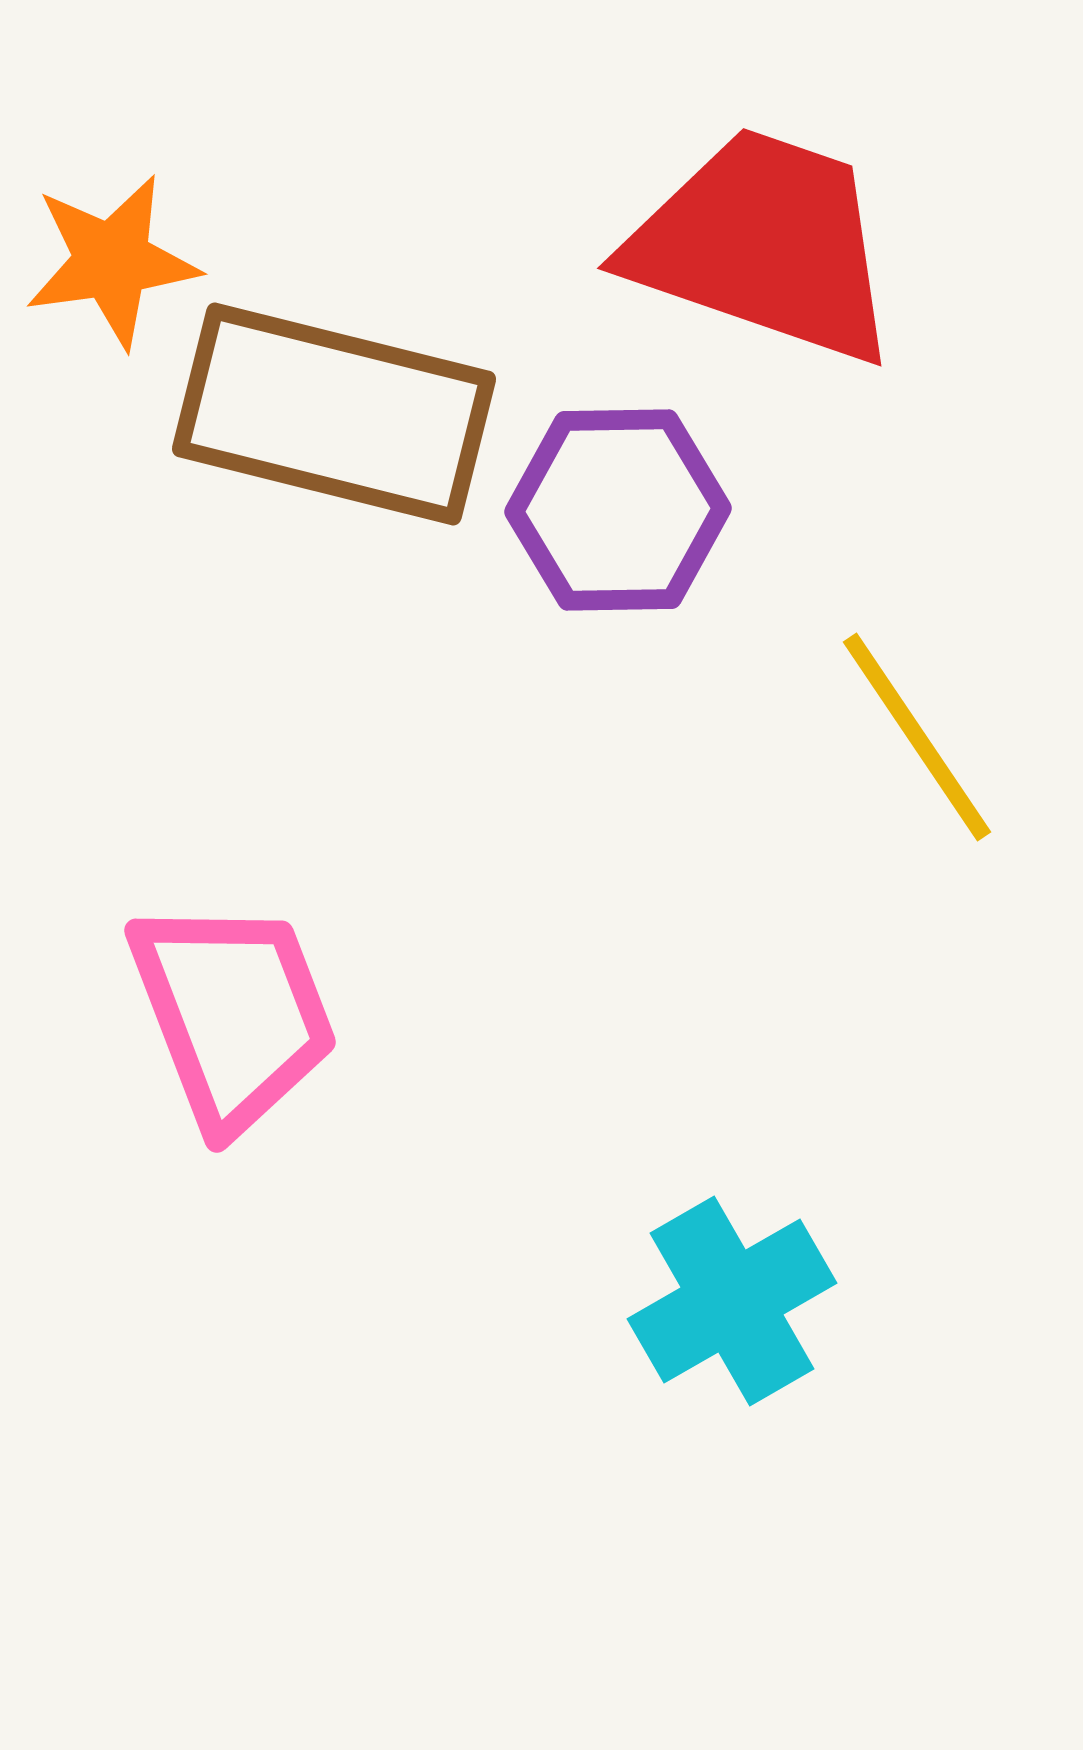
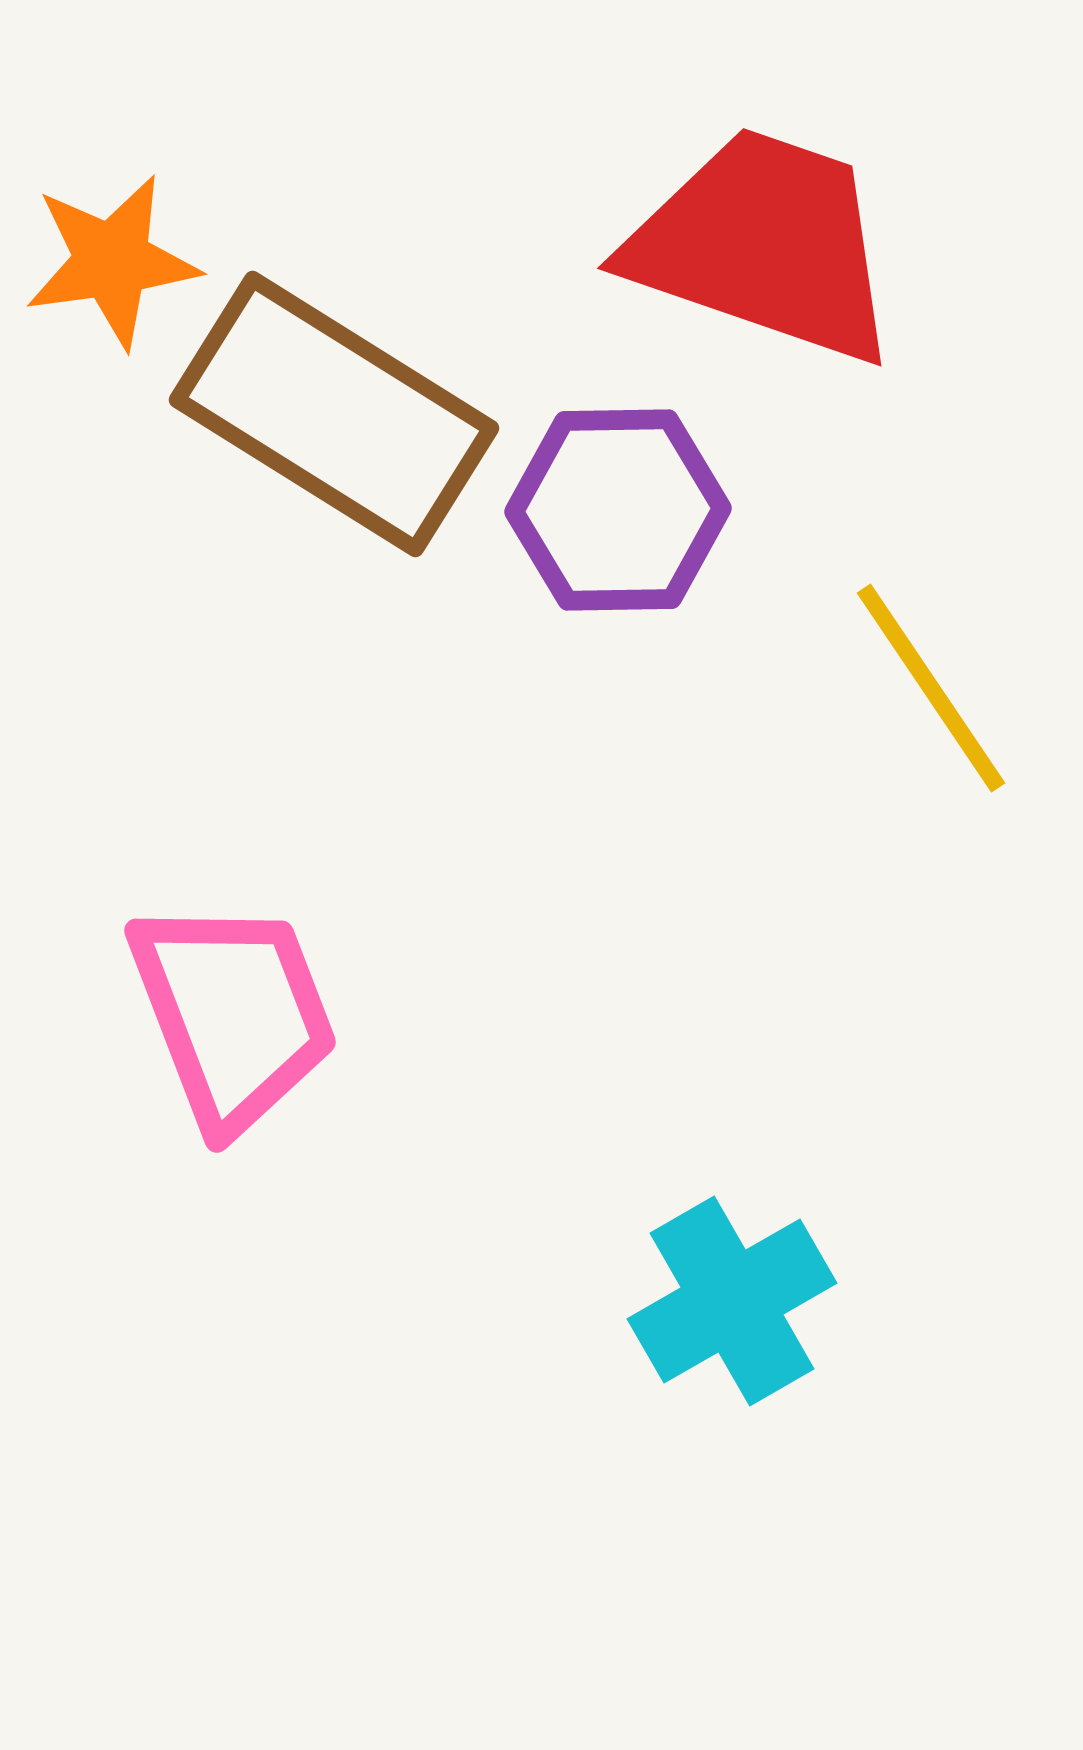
brown rectangle: rotated 18 degrees clockwise
yellow line: moved 14 px right, 49 px up
